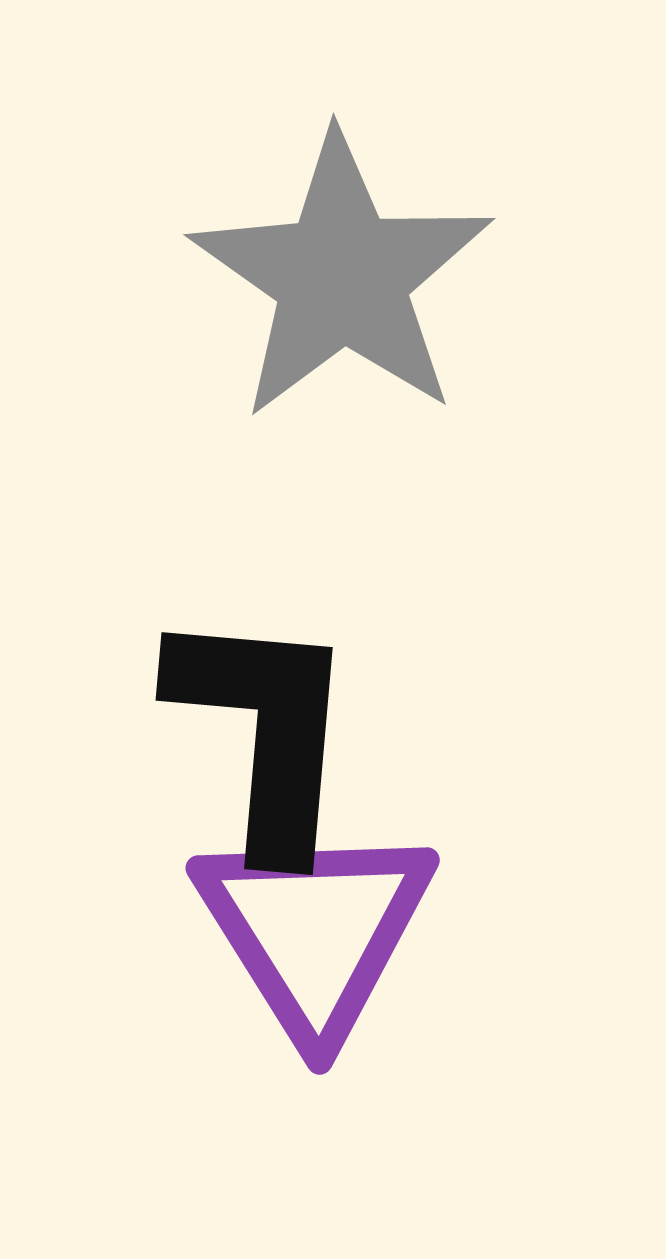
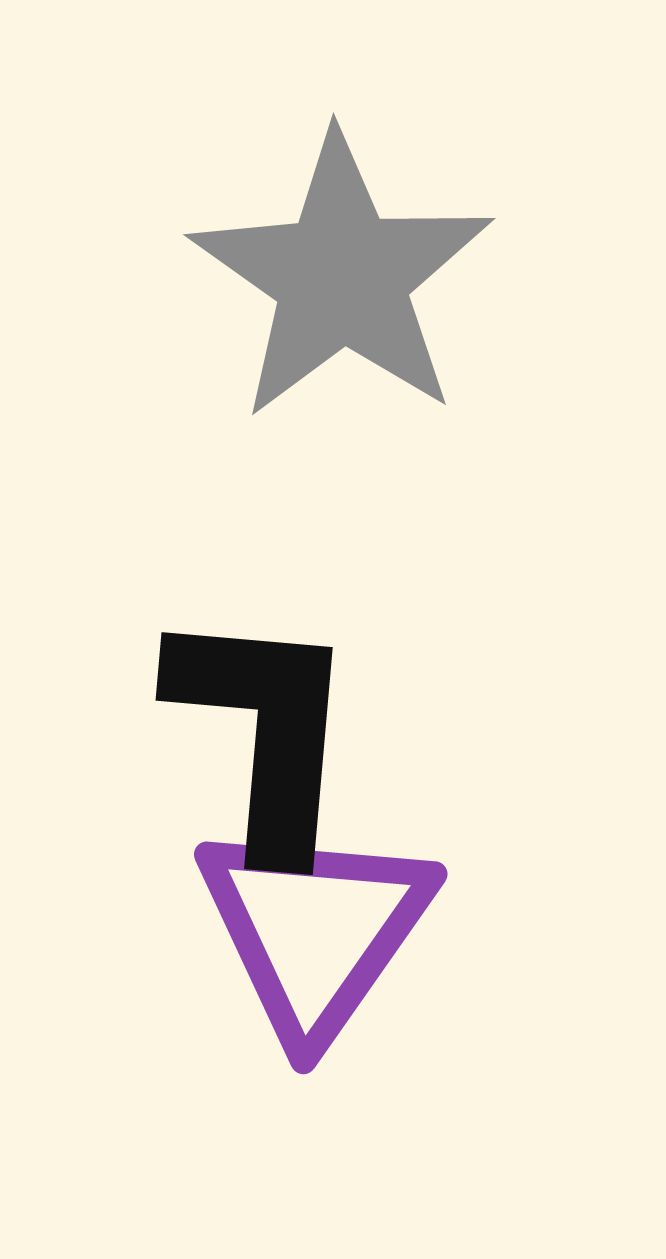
purple triangle: rotated 7 degrees clockwise
